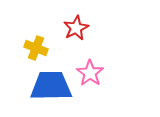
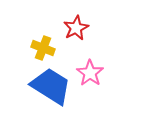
yellow cross: moved 7 px right
blue trapezoid: rotated 33 degrees clockwise
